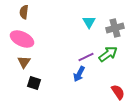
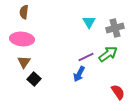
pink ellipse: rotated 20 degrees counterclockwise
black square: moved 4 px up; rotated 24 degrees clockwise
